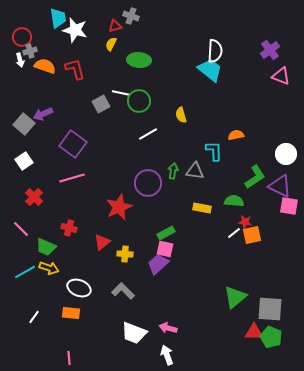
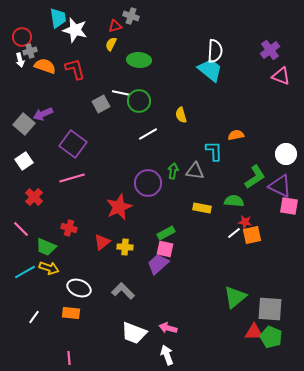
yellow cross at (125, 254): moved 7 px up
